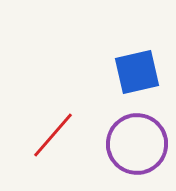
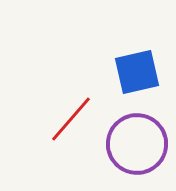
red line: moved 18 px right, 16 px up
